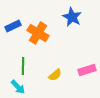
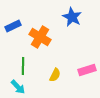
orange cross: moved 2 px right, 4 px down
yellow semicircle: rotated 24 degrees counterclockwise
